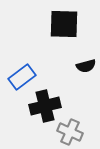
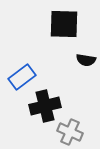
black semicircle: moved 6 px up; rotated 24 degrees clockwise
